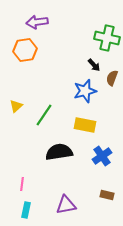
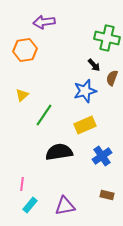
purple arrow: moved 7 px right
yellow triangle: moved 6 px right, 11 px up
yellow rectangle: rotated 35 degrees counterclockwise
purple triangle: moved 1 px left, 1 px down
cyan rectangle: moved 4 px right, 5 px up; rotated 28 degrees clockwise
